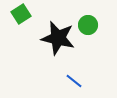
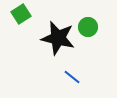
green circle: moved 2 px down
blue line: moved 2 px left, 4 px up
